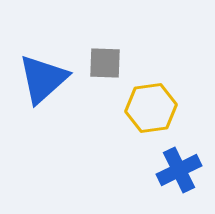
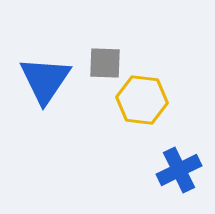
blue triangle: moved 2 px right, 1 px down; rotated 14 degrees counterclockwise
yellow hexagon: moved 9 px left, 8 px up; rotated 15 degrees clockwise
